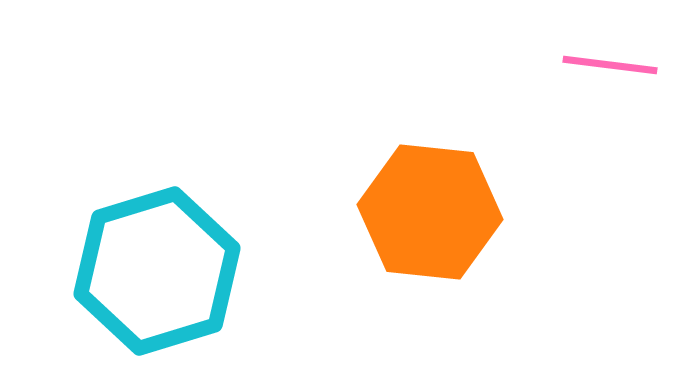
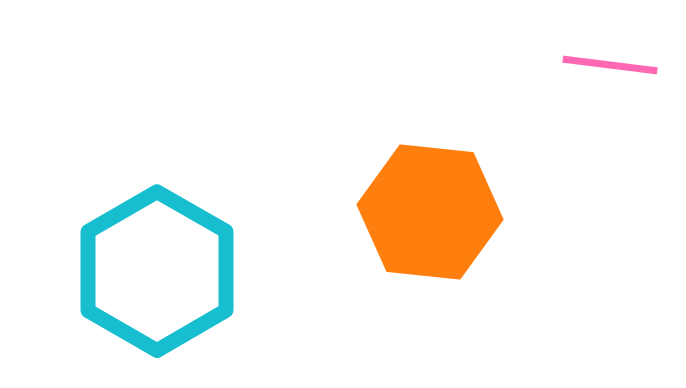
cyan hexagon: rotated 13 degrees counterclockwise
